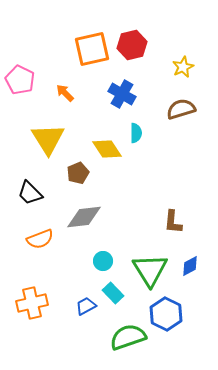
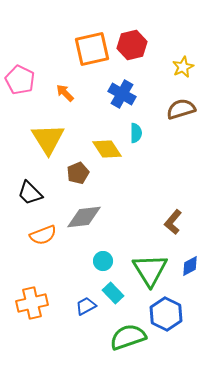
brown L-shape: rotated 35 degrees clockwise
orange semicircle: moved 3 px right, 4 px up
